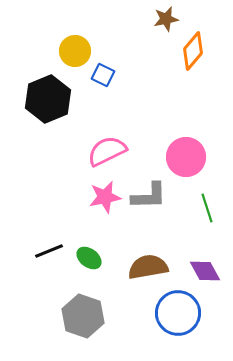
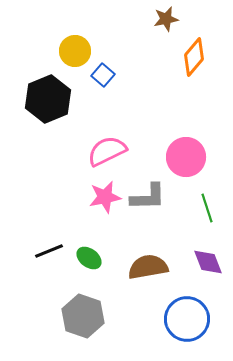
orange diamond: moved 1 px right, 6 px down
blue square: rotated 15 degrees clockwise
gray L-shape: moved 1 px left, 1 px down
purple diamond: moved 3 px right, 9 px up; rotated 8 degrees clockwise
blue circle: moved 9 px right, 6 px down
